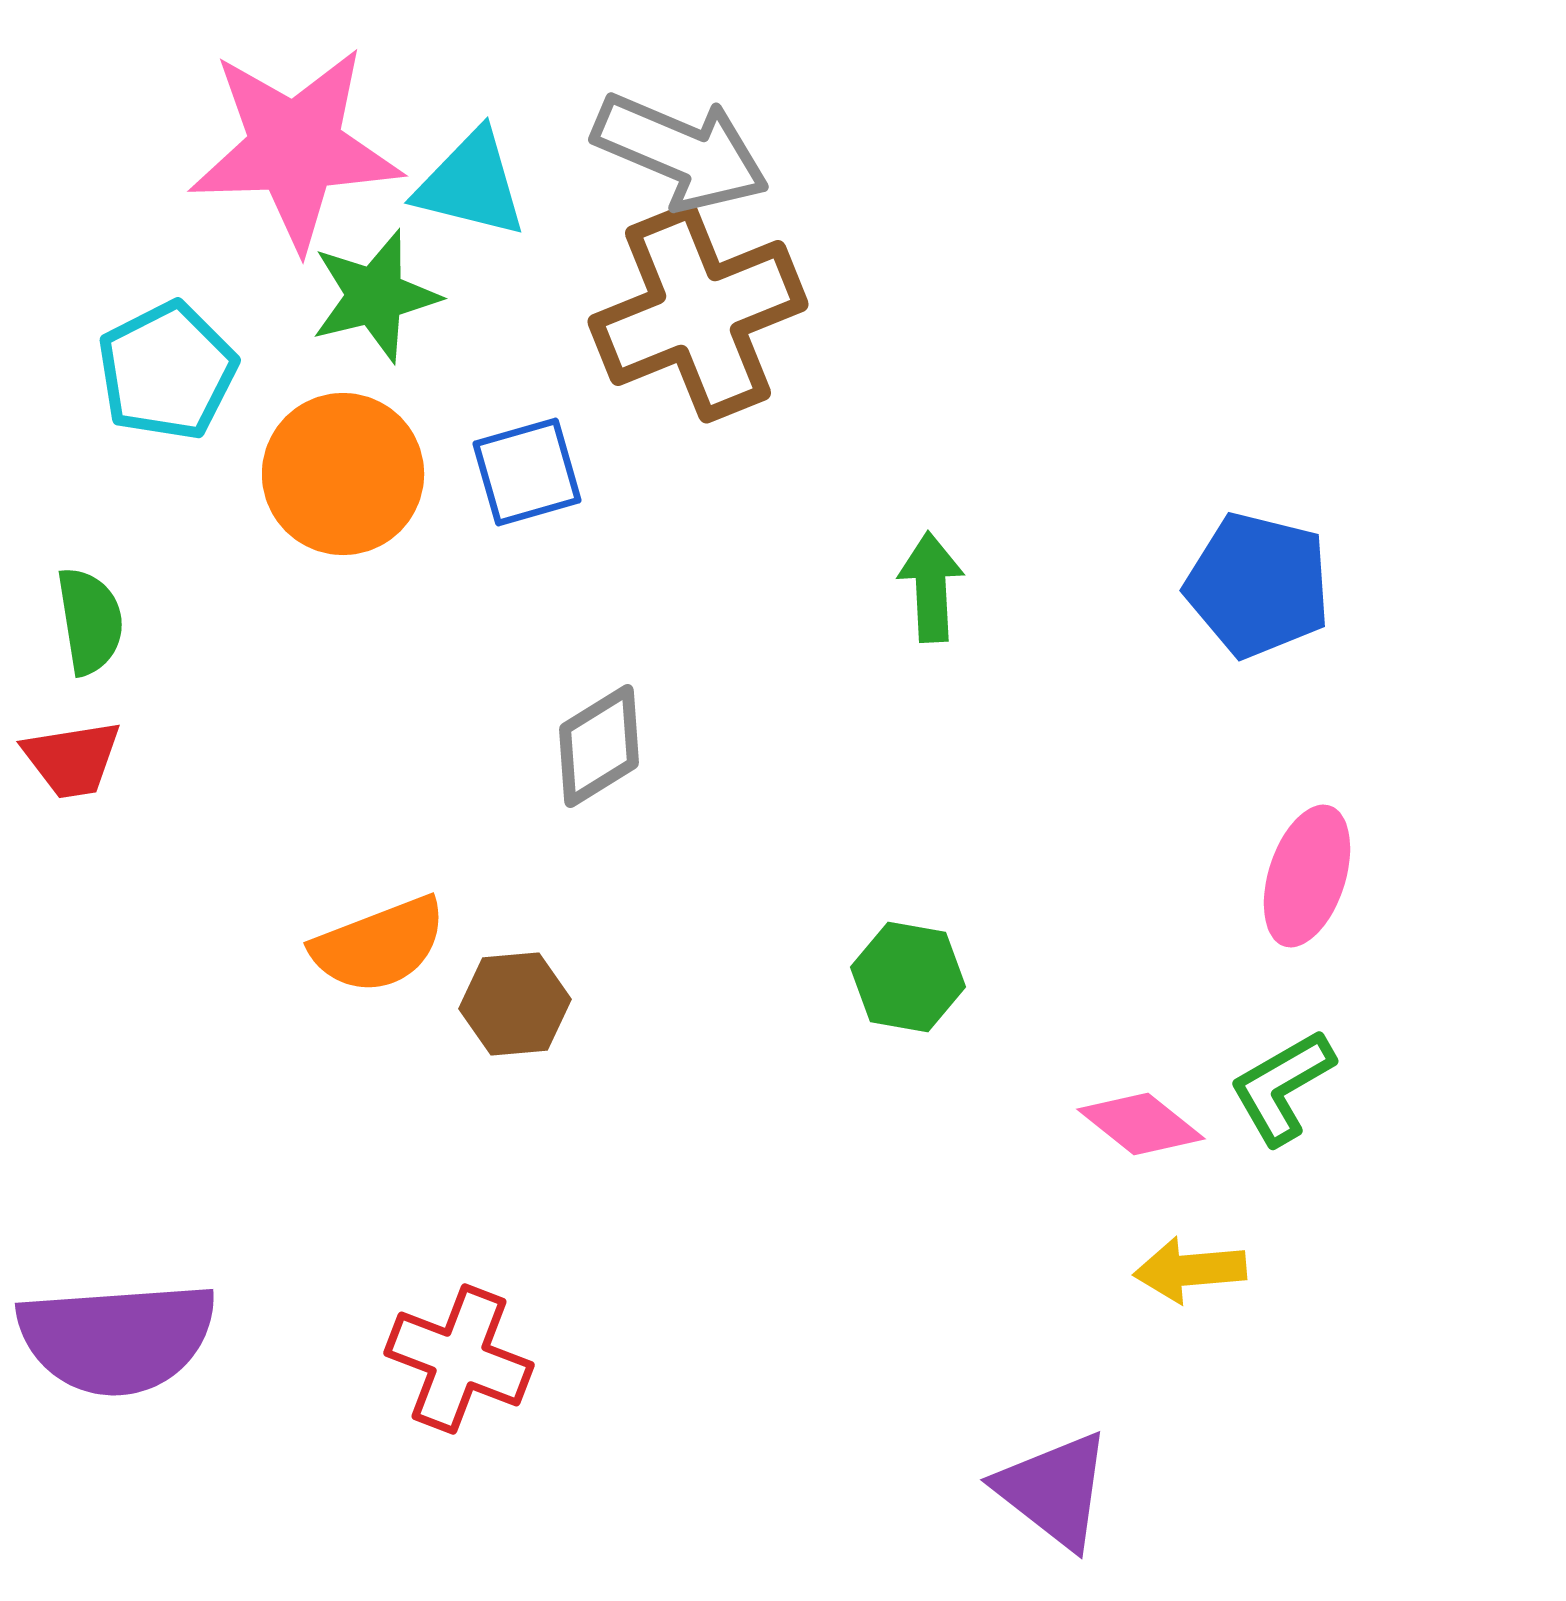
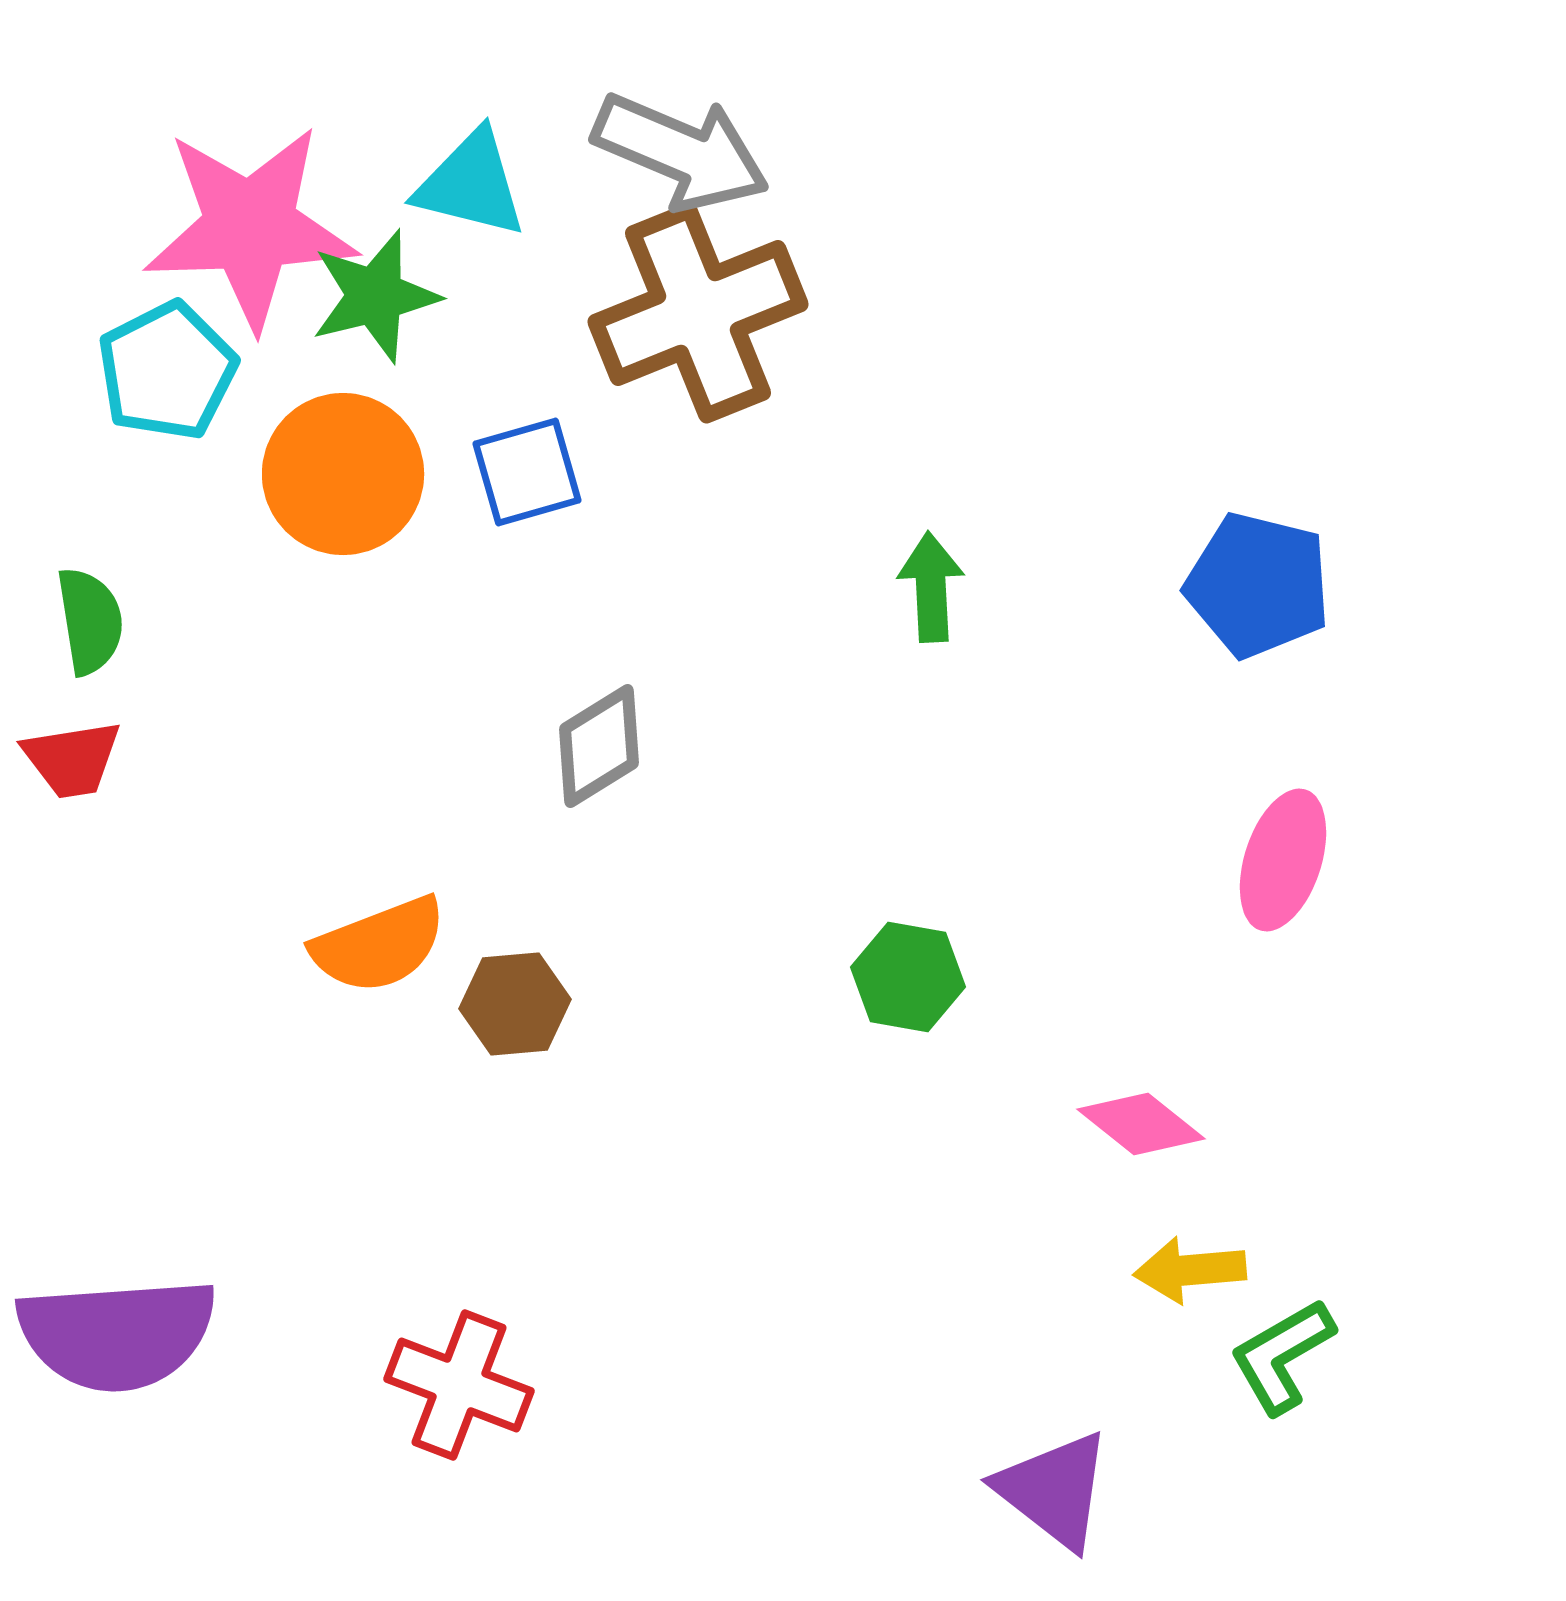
pink star: moved 45 px left, 79 px down
pink ellipse: moved 24 px left, 16 px up
green L-shape: moved 269 px down
purple semicircle: moved 4 px up
red cross: moved 26 px down
